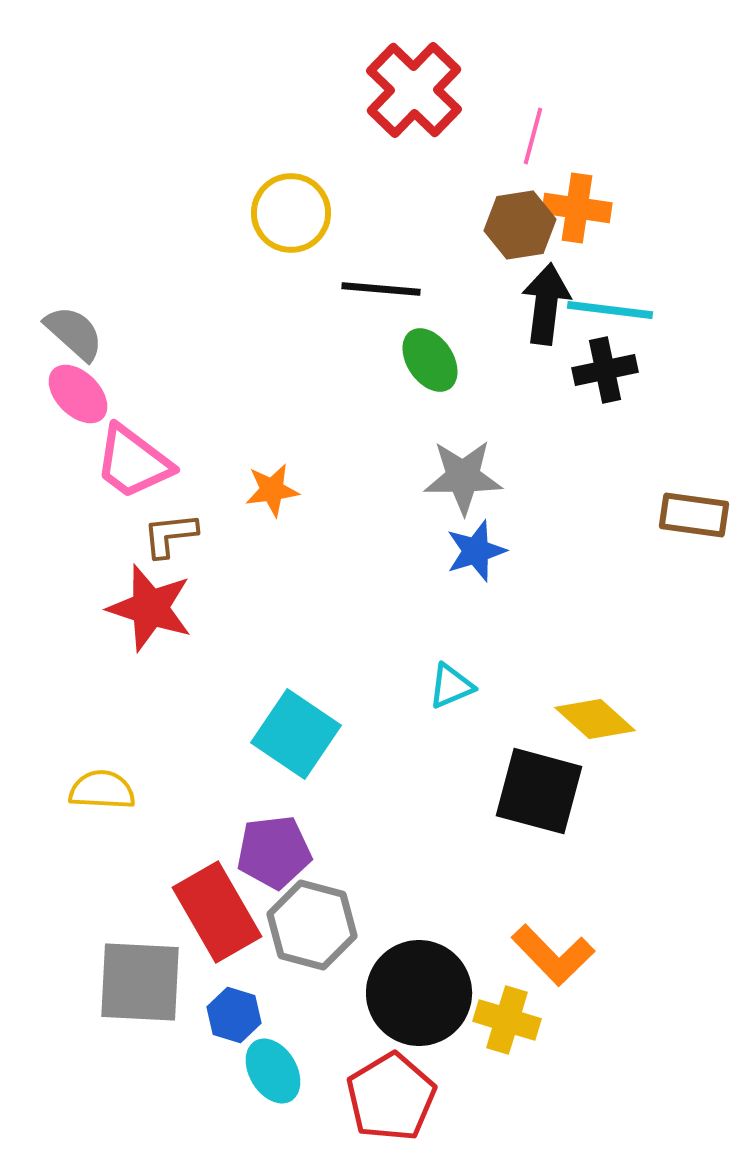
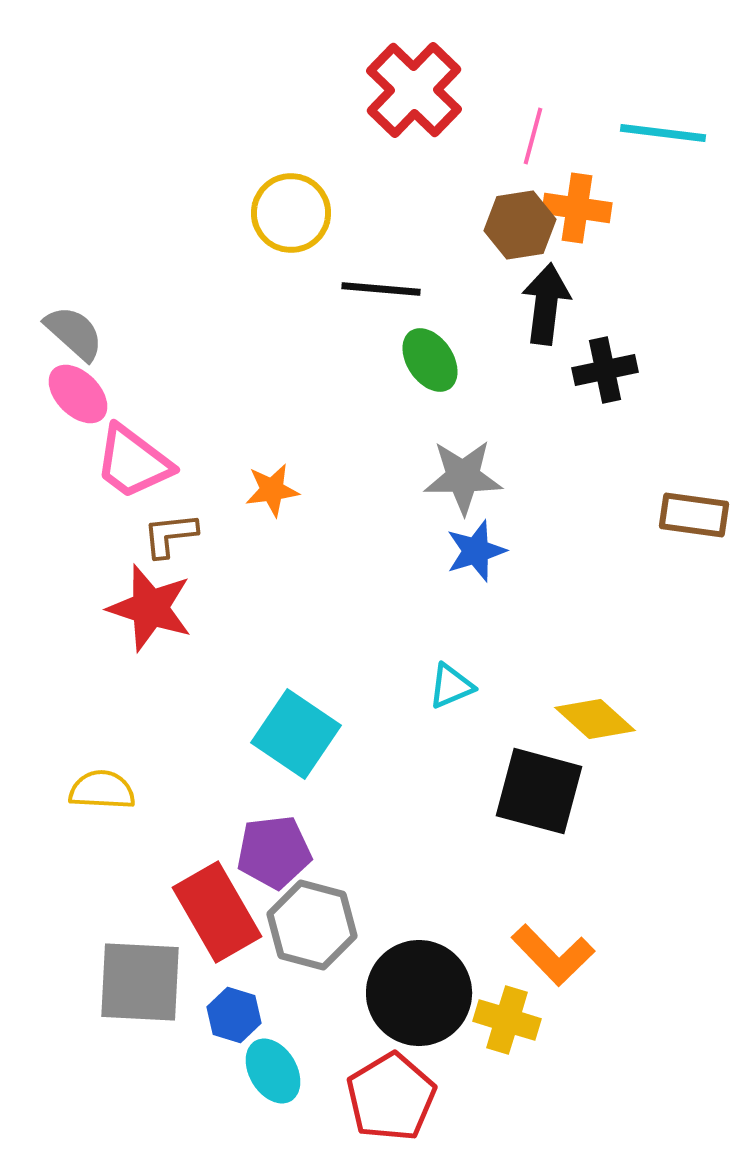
cyan line: moved 53 px right, 177 px up
